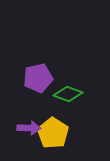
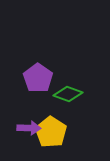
purple pentagon: rotated 24 degrees counterclockwise
yellow pentagon: moved 2 px left, 1 px up
